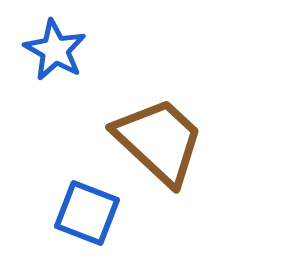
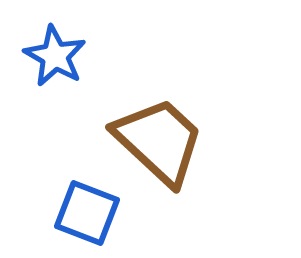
blue star: moved 6 px down
